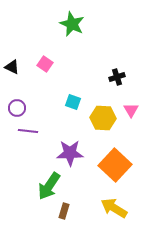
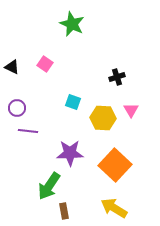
brown rectangle: rotated 28 degrees counterclockwise
